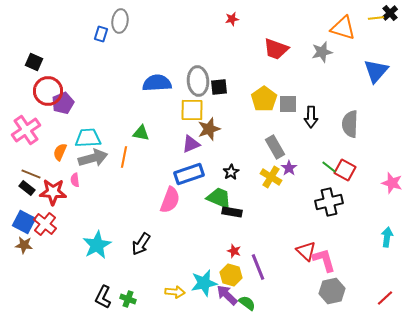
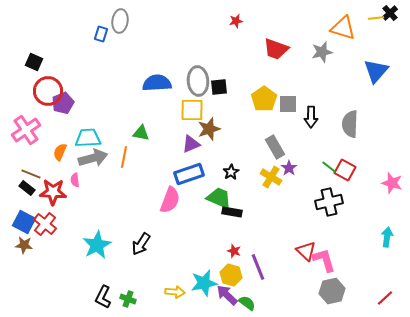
red star at (232, 19): moved 4 px right, 2 px down
